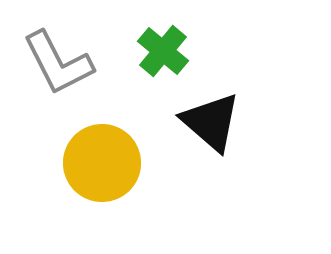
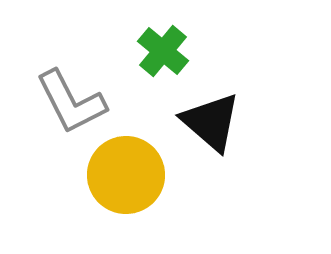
gray L-shape: moved 13 px right, 39 px down
yellow circle: moved 24 px right, 12 px down
